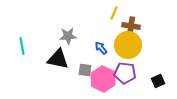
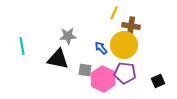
yellow circle: moved 4 px left
